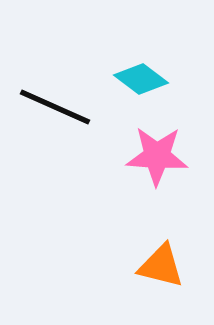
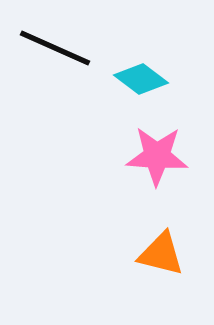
black line: moved 59 px up
orange triangle: moved 12 px up
